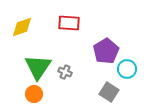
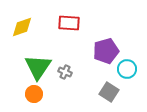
purple pentagon: rotated 15 degrees clockwise
